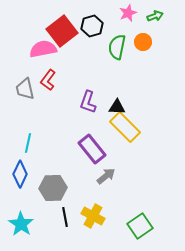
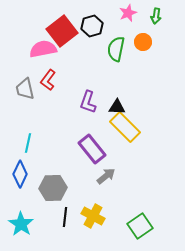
green arrow: moved 1 px right; rotated 119 degrees clockwise
green semicircle: moved 1 px left, 2 px down
black line: rotated 18 degrees clockwise
